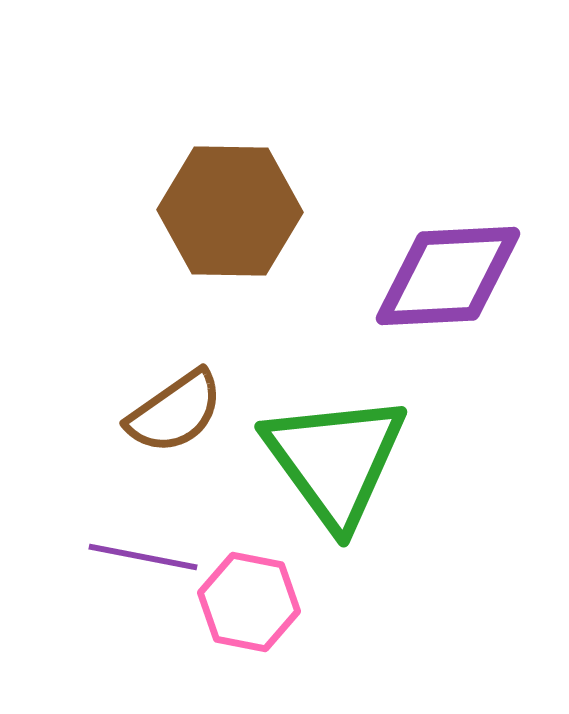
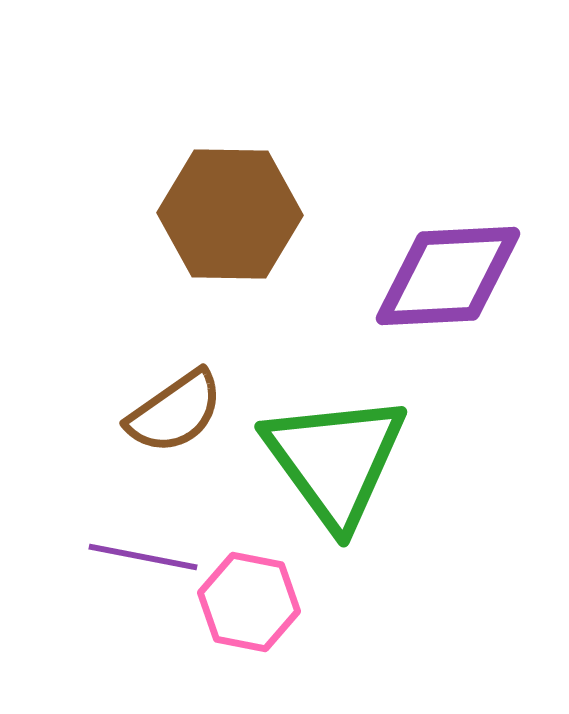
brown hexagon: moved 3 px down
